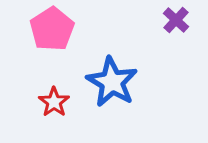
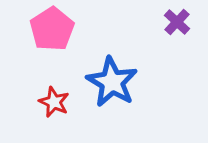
purple cross: moved 1 px right, 2 px down
red star: rotated 12 degrees counterclockwise
